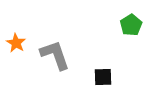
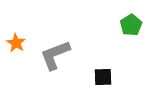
gray L-shape: rotated 92 degrees counterclockwise
